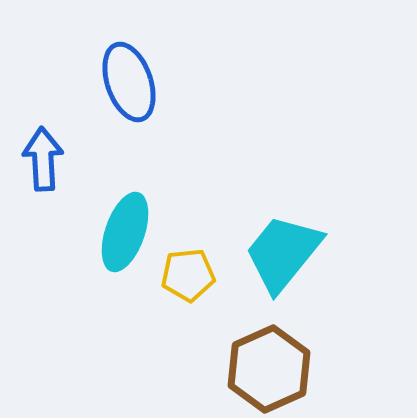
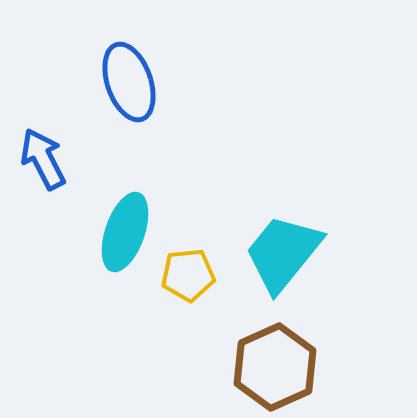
blue arrow: rotated 24 degrees counterclockwise
brown hexagon: moved 6 px right, 2 px up
